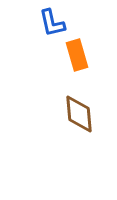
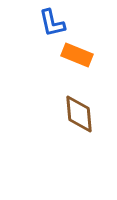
orange rectangle: rotated 52 degrees counterclockwise
